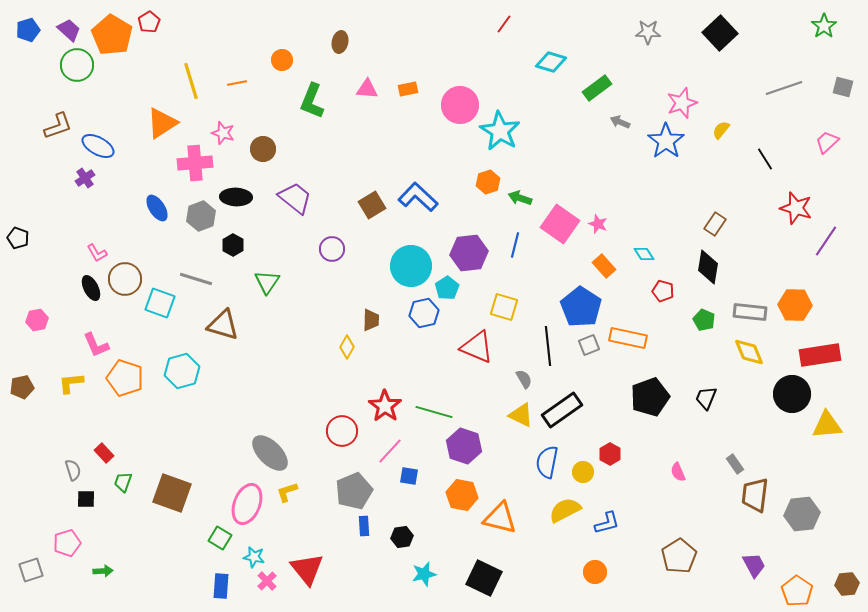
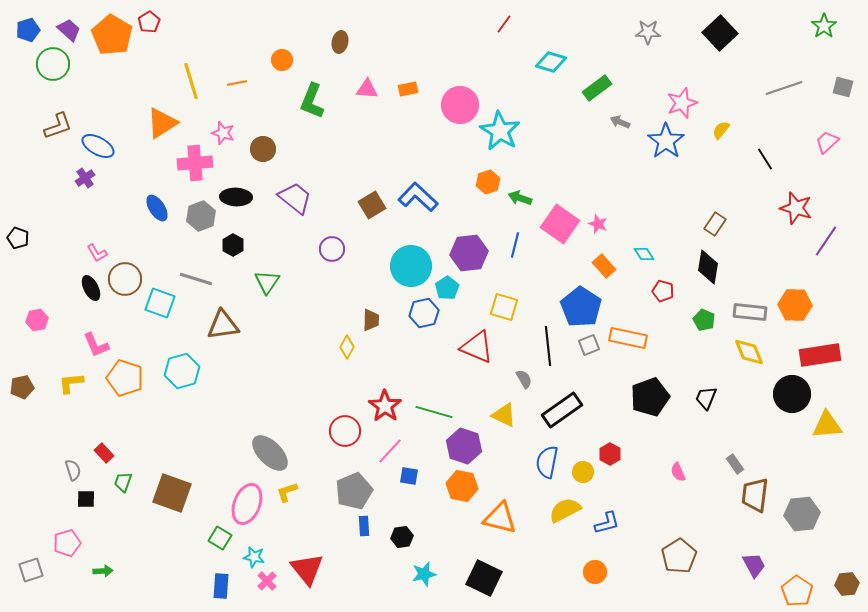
green circle at (77, 65): moved 24 px left, 1 px up
brown triangle at (223, 325): rotated 24 degrees counterclockwise
yellow triangle at (521, 415): moved 17 px left
red circle at (342, 431): moved 3 px right
orange hexagon at (462, 495): moved 9 px up
